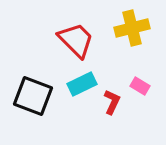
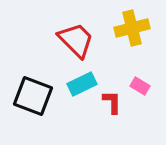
red L-shape: rotated 25 degrees counterclockwise
